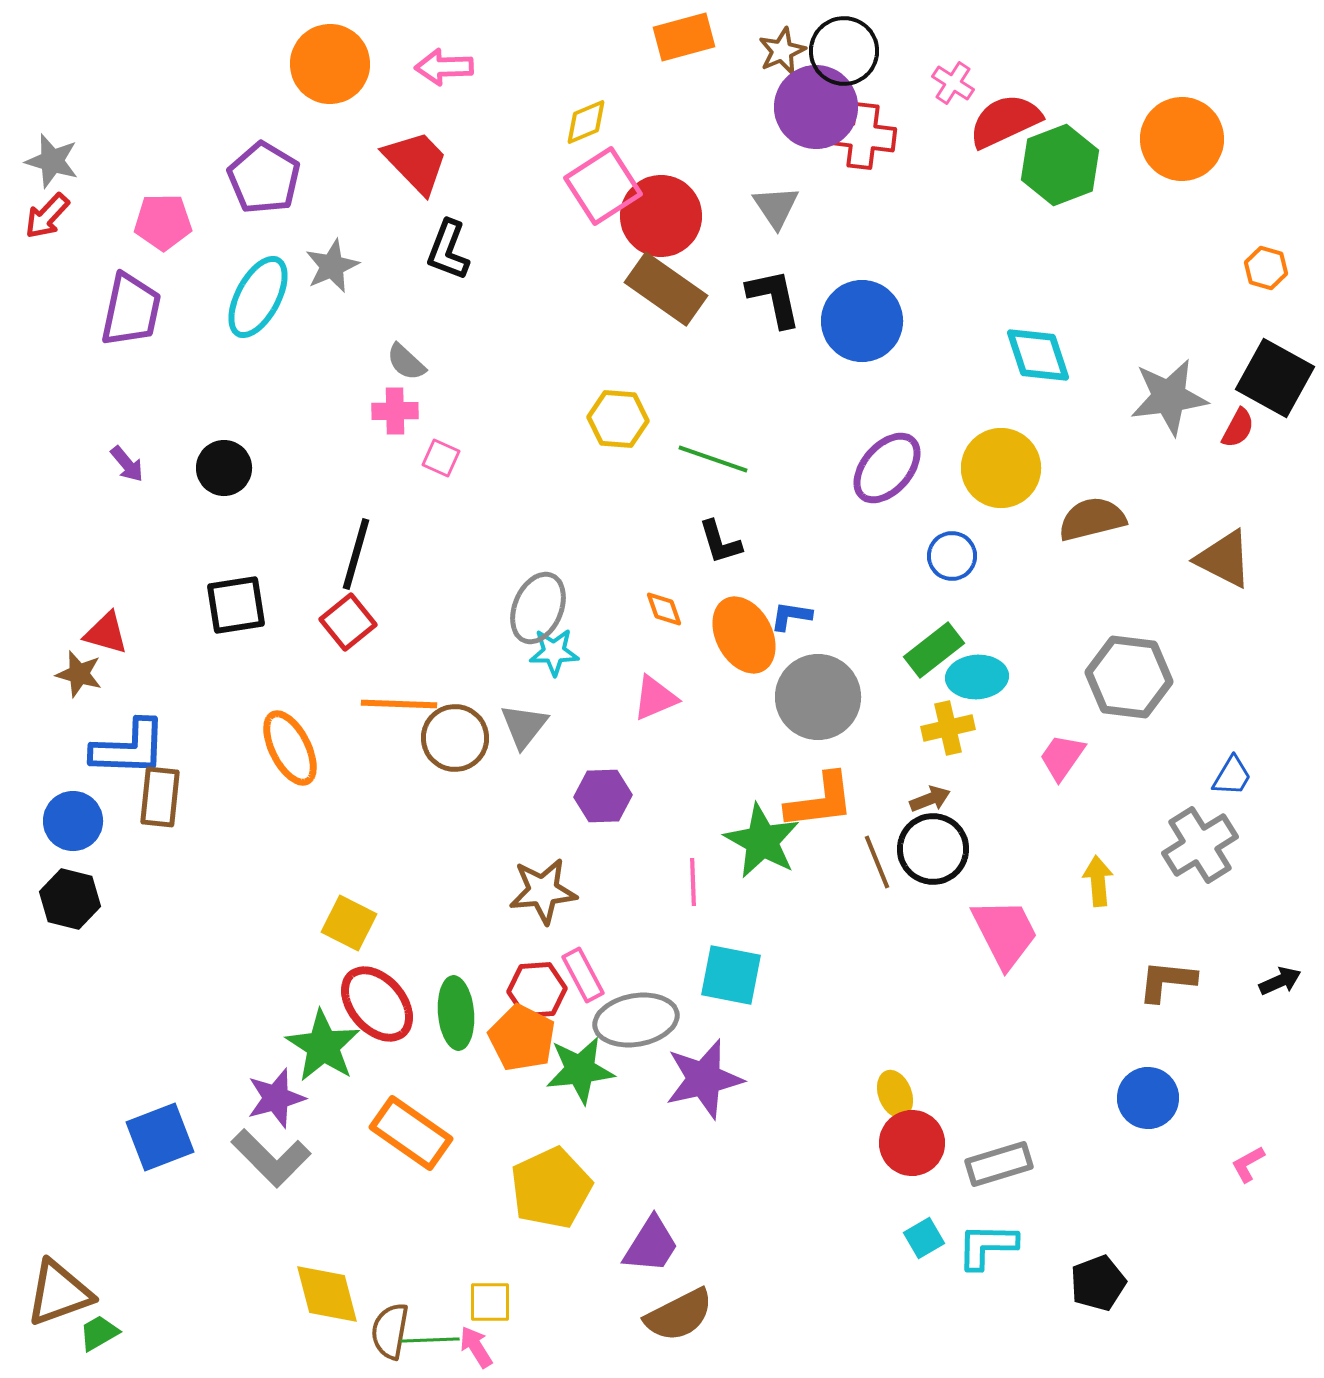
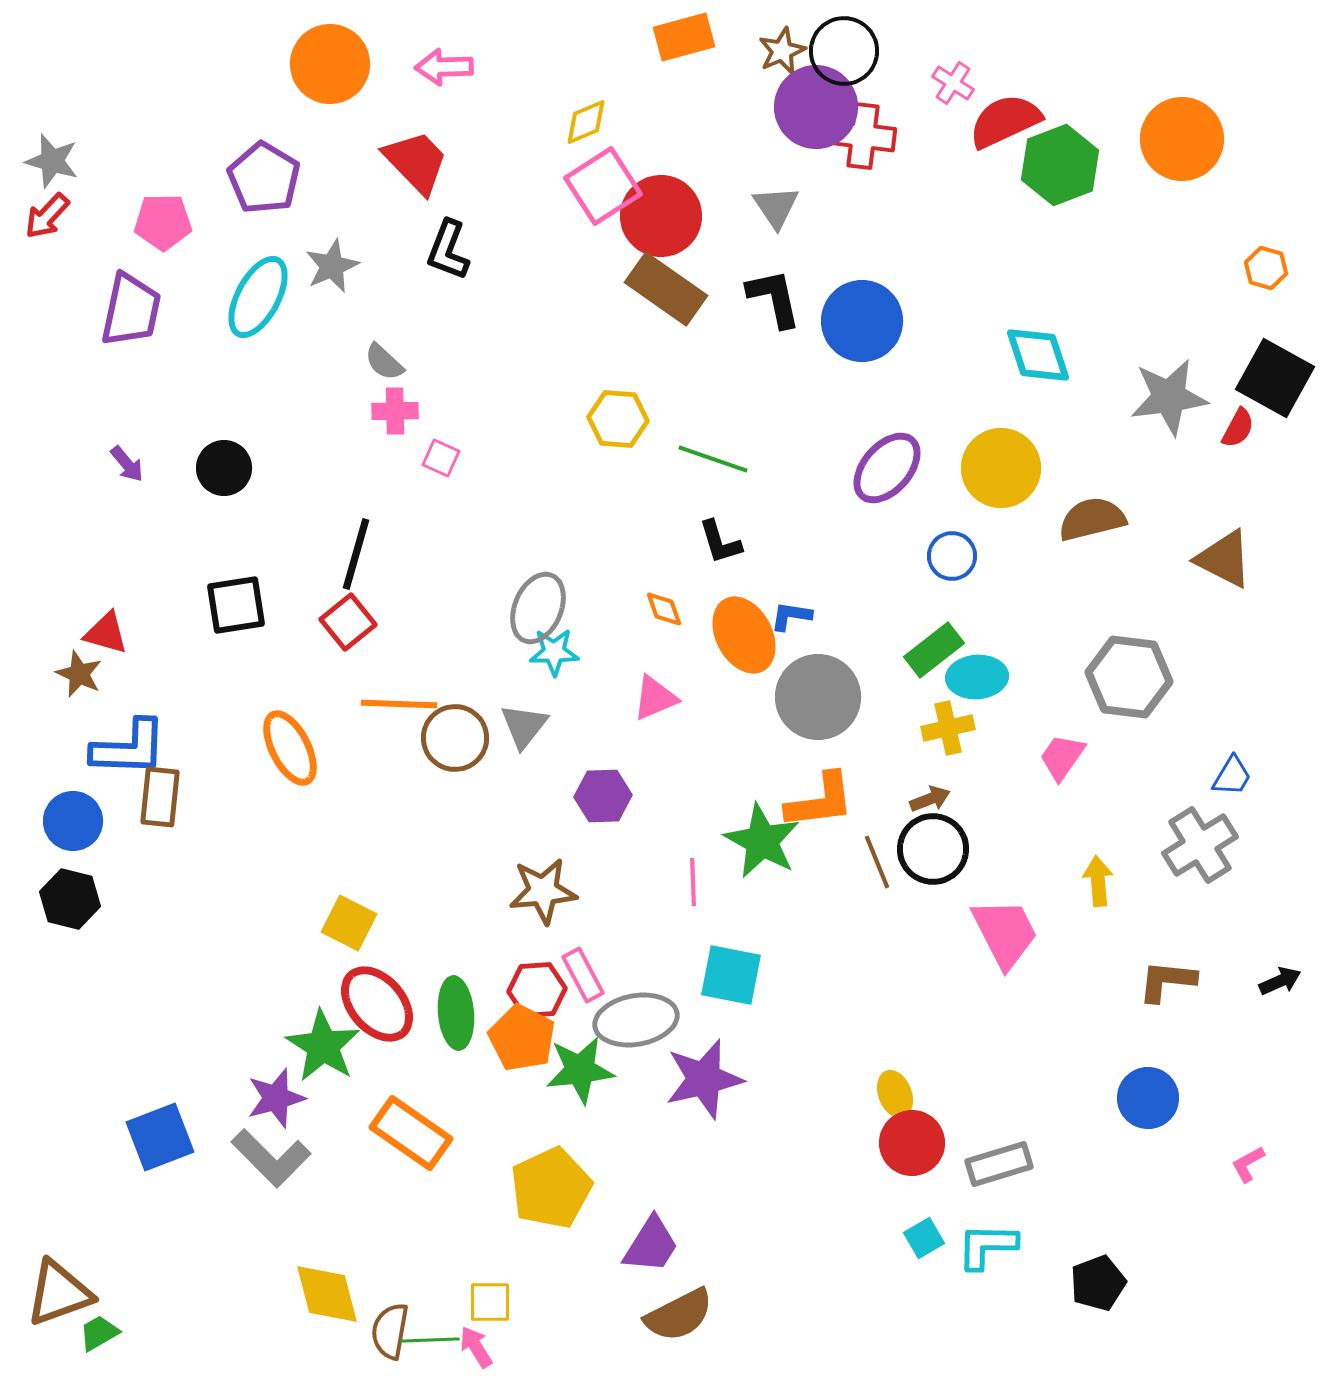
gray semicircle at (406, 362): moved 22 px left
brown star at (79, 674): rotated 9 degrees clockwise
